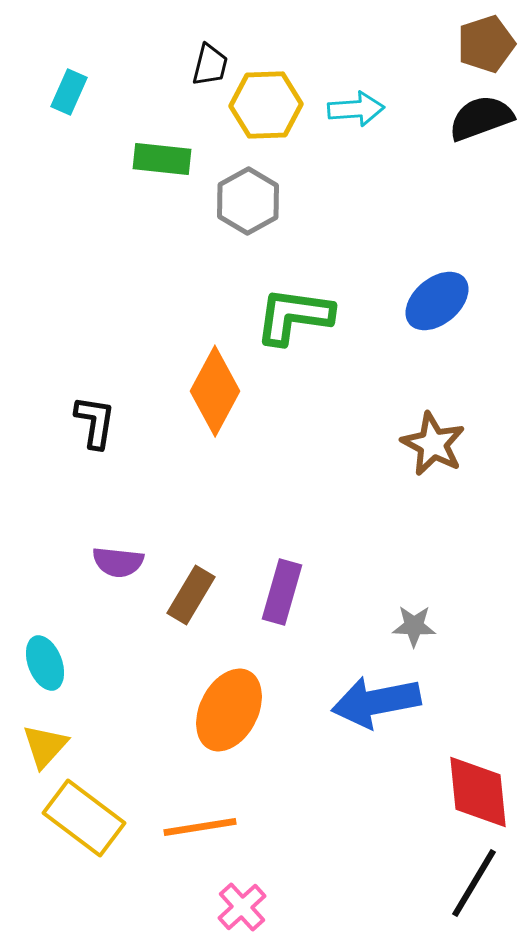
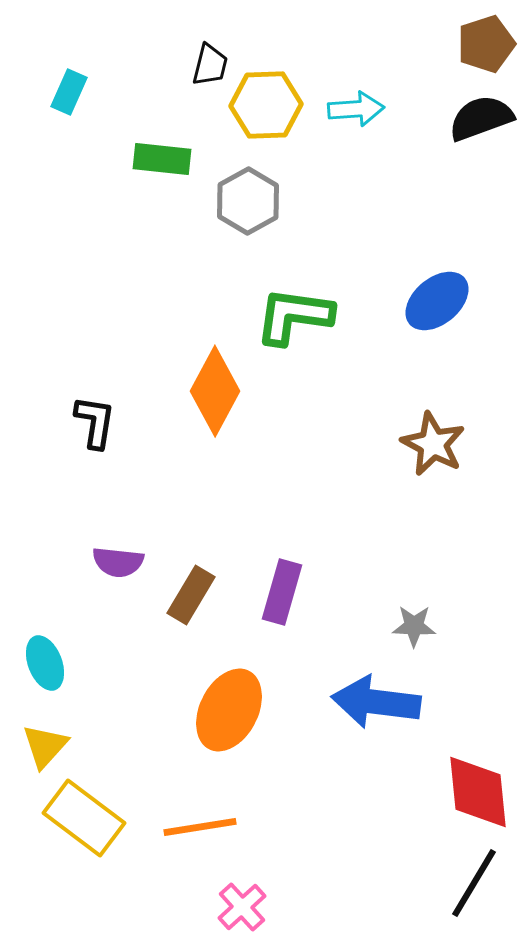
blue arrow: rotated 18 degrees clockwise
